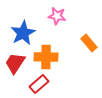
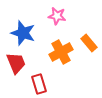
blue star: rotated 25 degrees counterclockwise
orange cross: moved 15 px right, 5 px up; rotated 30 degrees counterclockwise
red trapezoid: moved 1 px right; rotated 125 degrees clockwise
red rectangle: rotated 66 degrees counterclockwise
